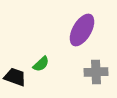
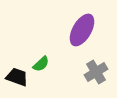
gray cross: rotated 30 degrees counterclockwise
black trapezoid: moved 2 px right
